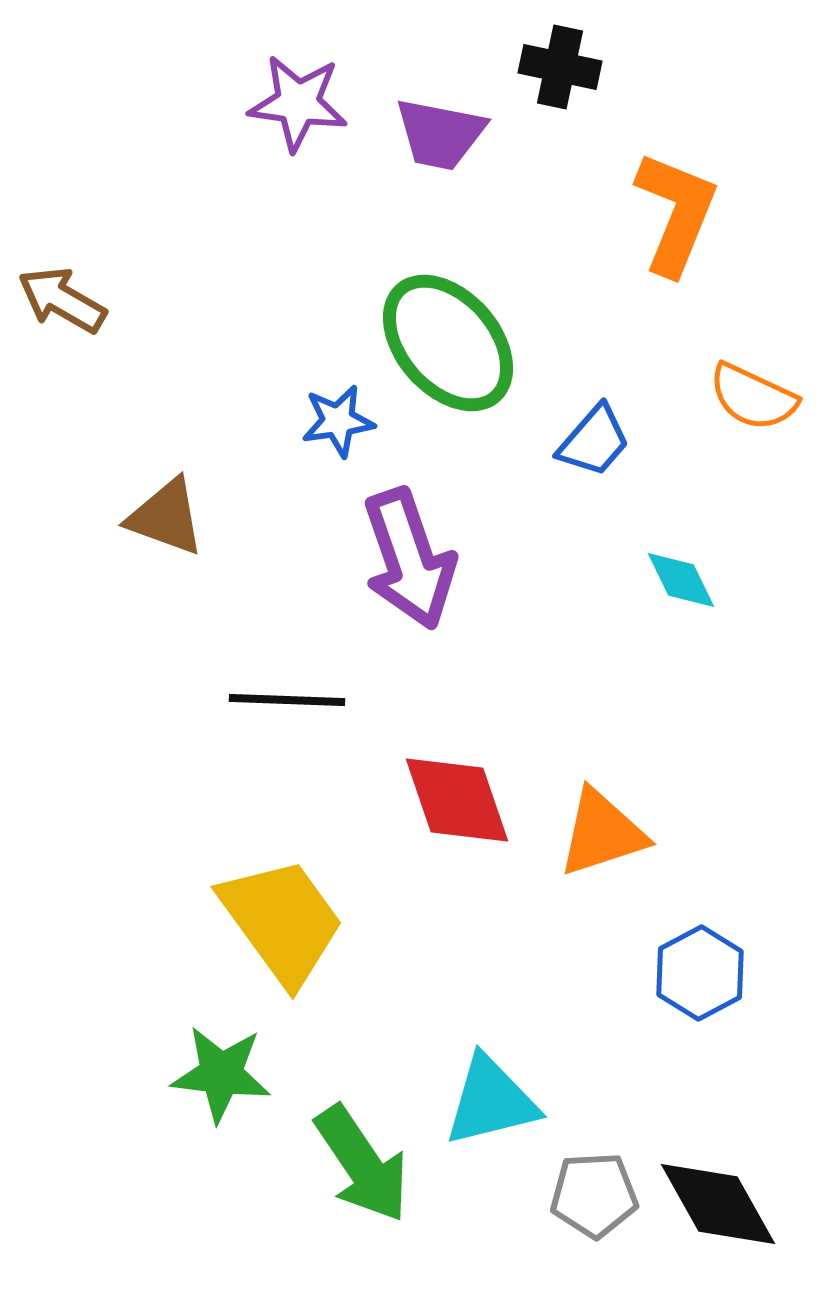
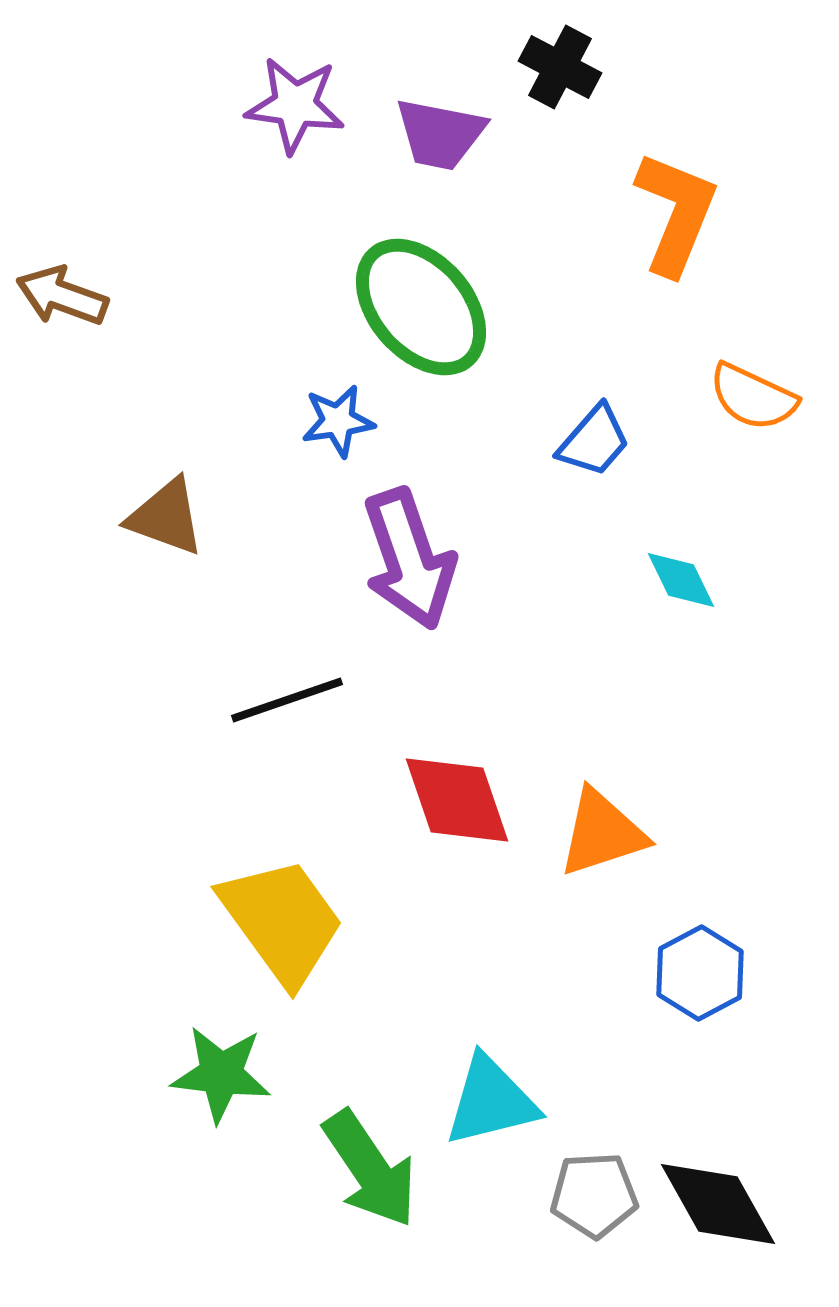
black cross: rotated 16 degrees clockwise
purple star: moved 3 px left, 2 px down
brown arrow: moved 4 px up; rotated 10 degrees counterclockwise
green ellipse: moved 27 px left, 36 px up
black line: rotated 21 degrees counterclockwise
green arrow: moved 8 px right, 5 px down
